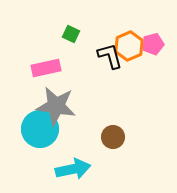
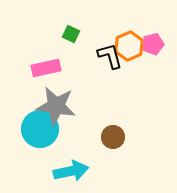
cyan arrow: moved 2 px left, 2 px down
